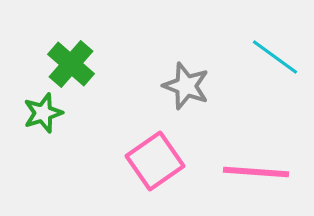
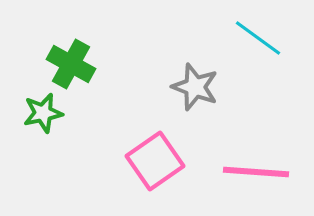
cyan line: moved 17 px left, 19 px up
green cross: rotated 12 degrees counterclockwise
gray star: moved 9 px right, 1 px down
green star: rotated 6 degrees clockwise
